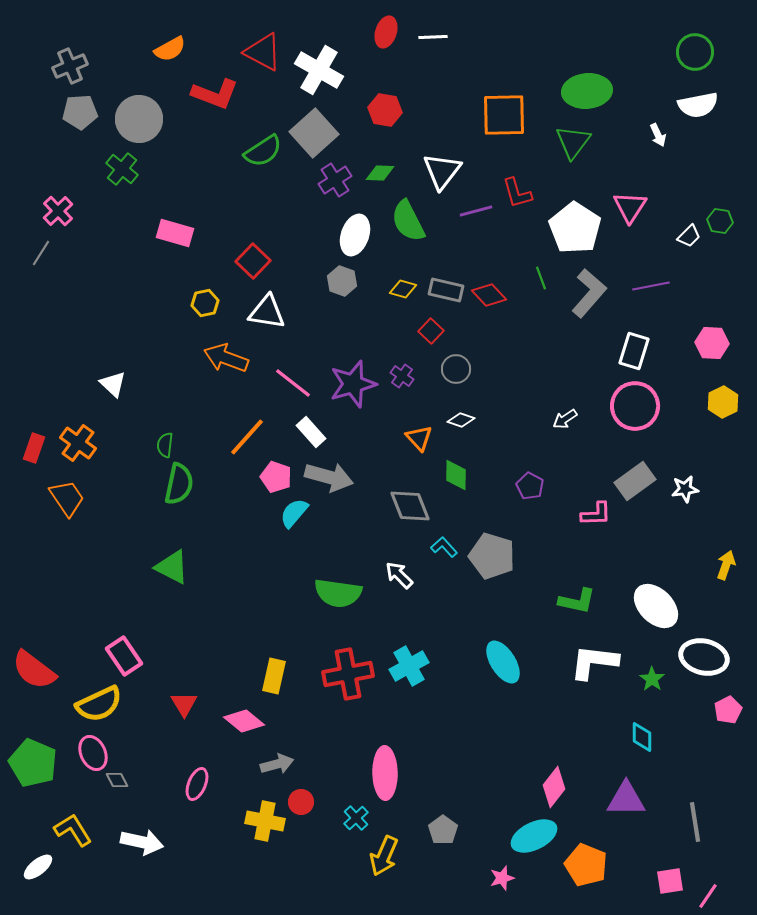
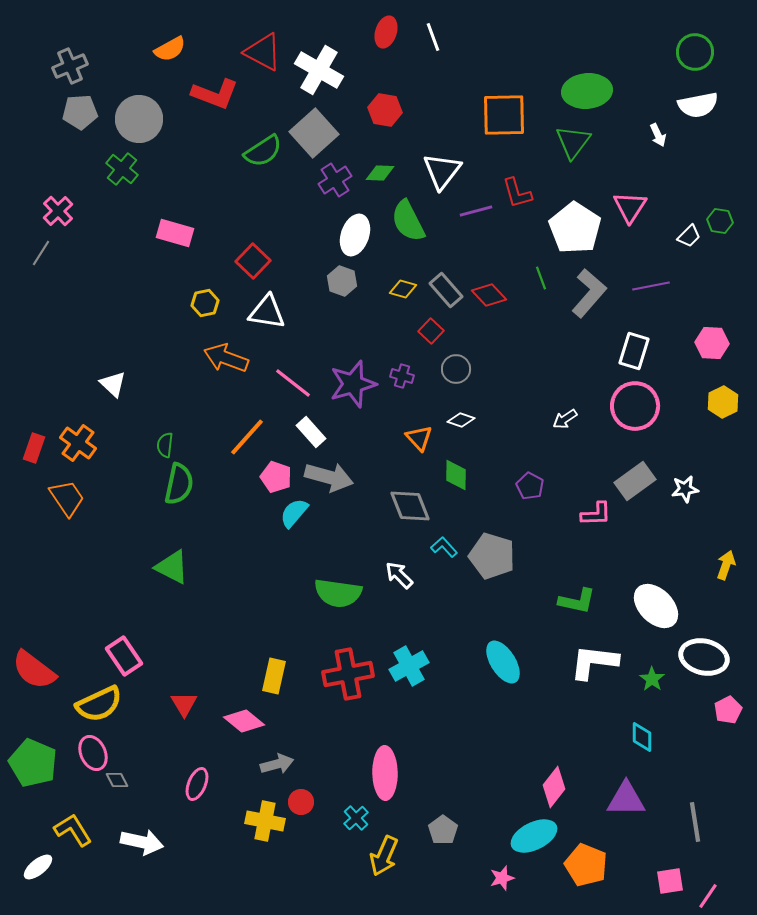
white line at (433, 37): rotated 72 degrees clockwise
gray rectangle at (446, 290): rotated 36 degrees clockwise
purple cross at (402, 376): rotated 20 degrees counterclockwise
